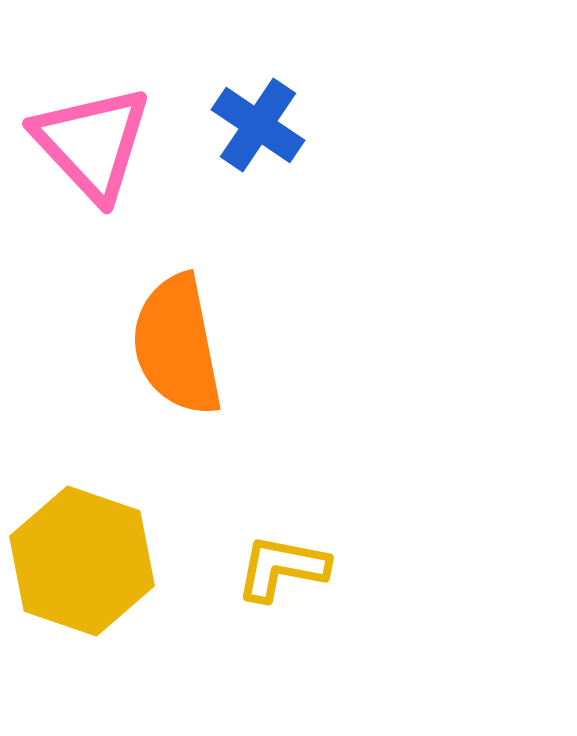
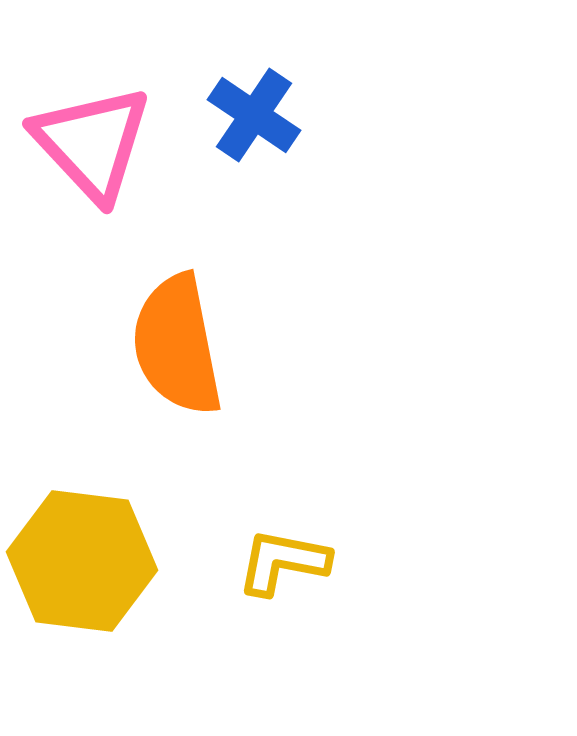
blue cross: moved 4 px left, 10 px up
yellow hexagon: rotated 12 degrees counterclockwise
yellow L-shape: moved 1 px right, 6 px up
